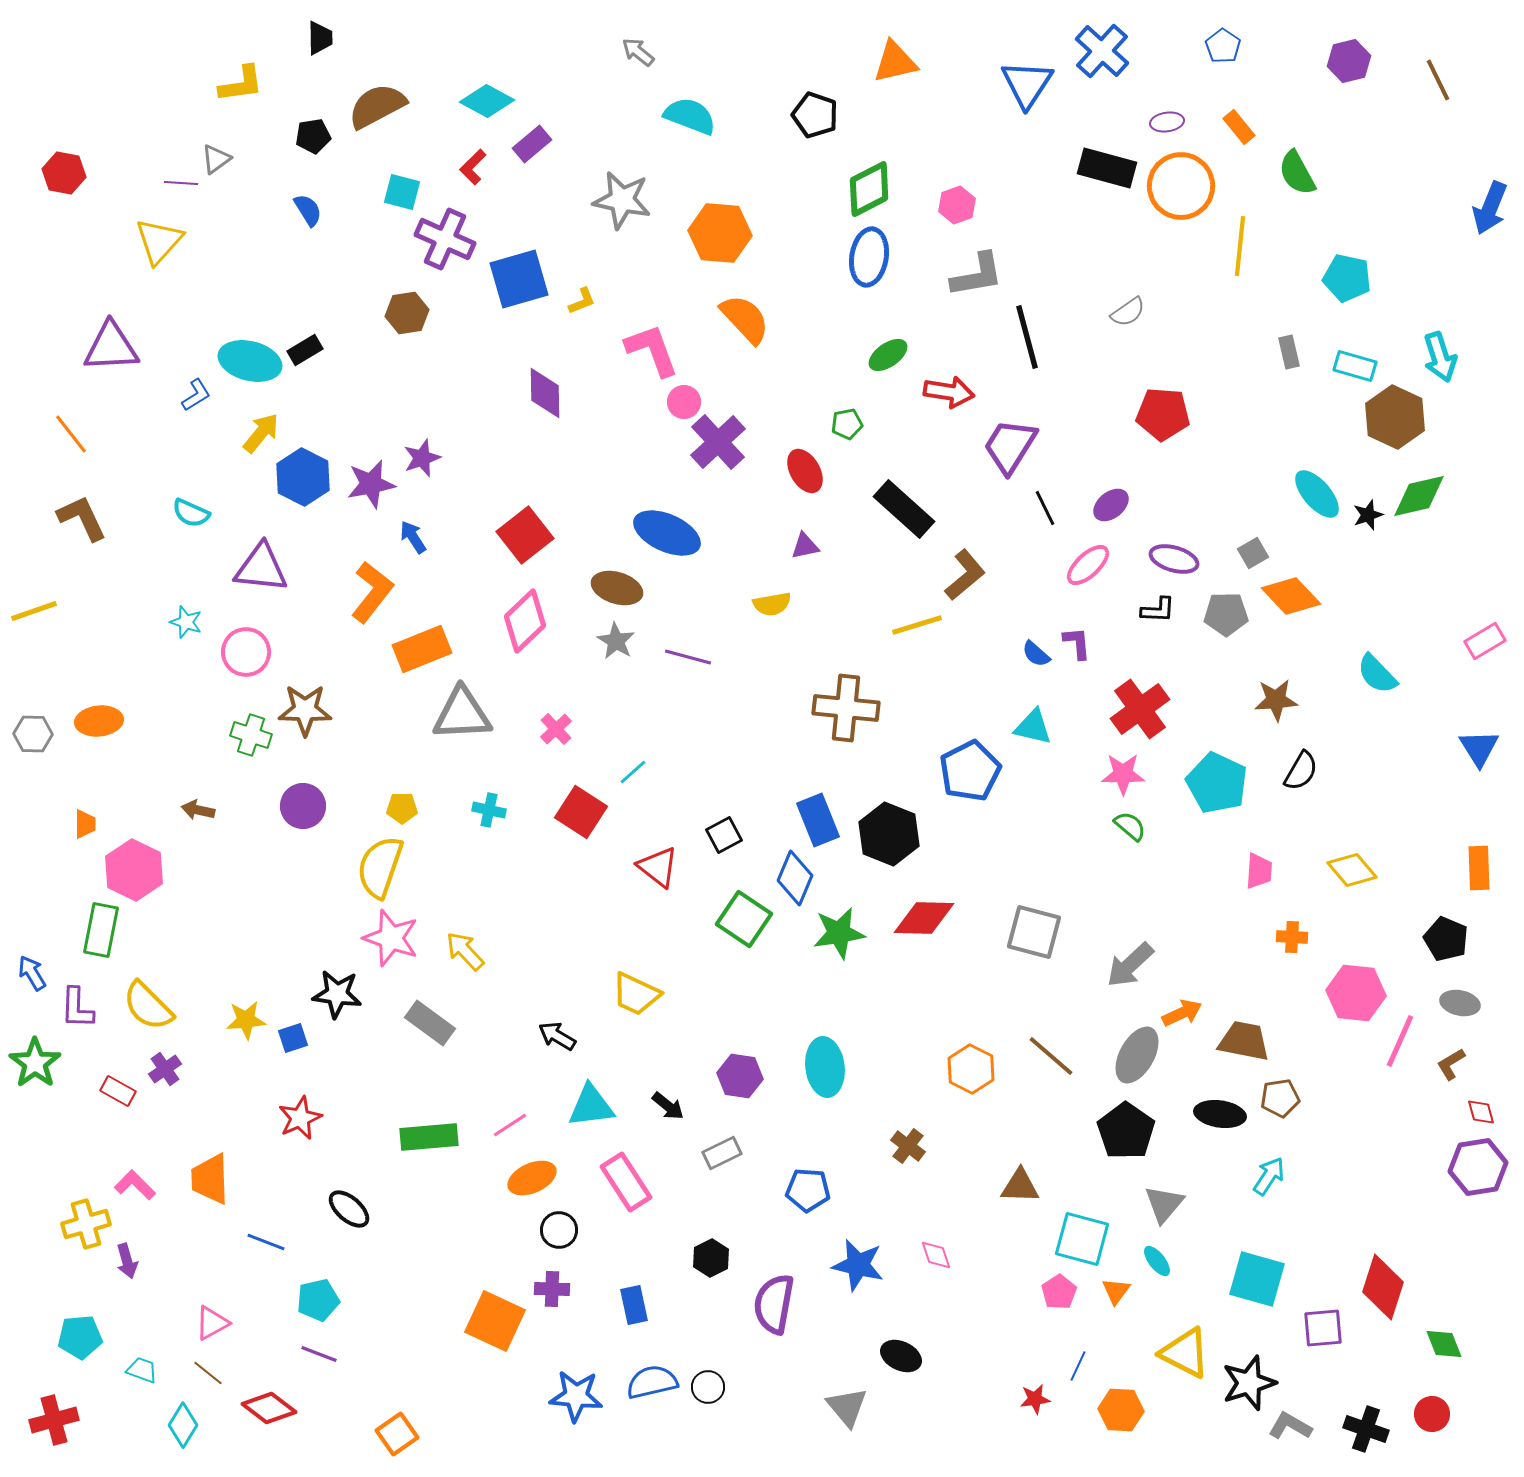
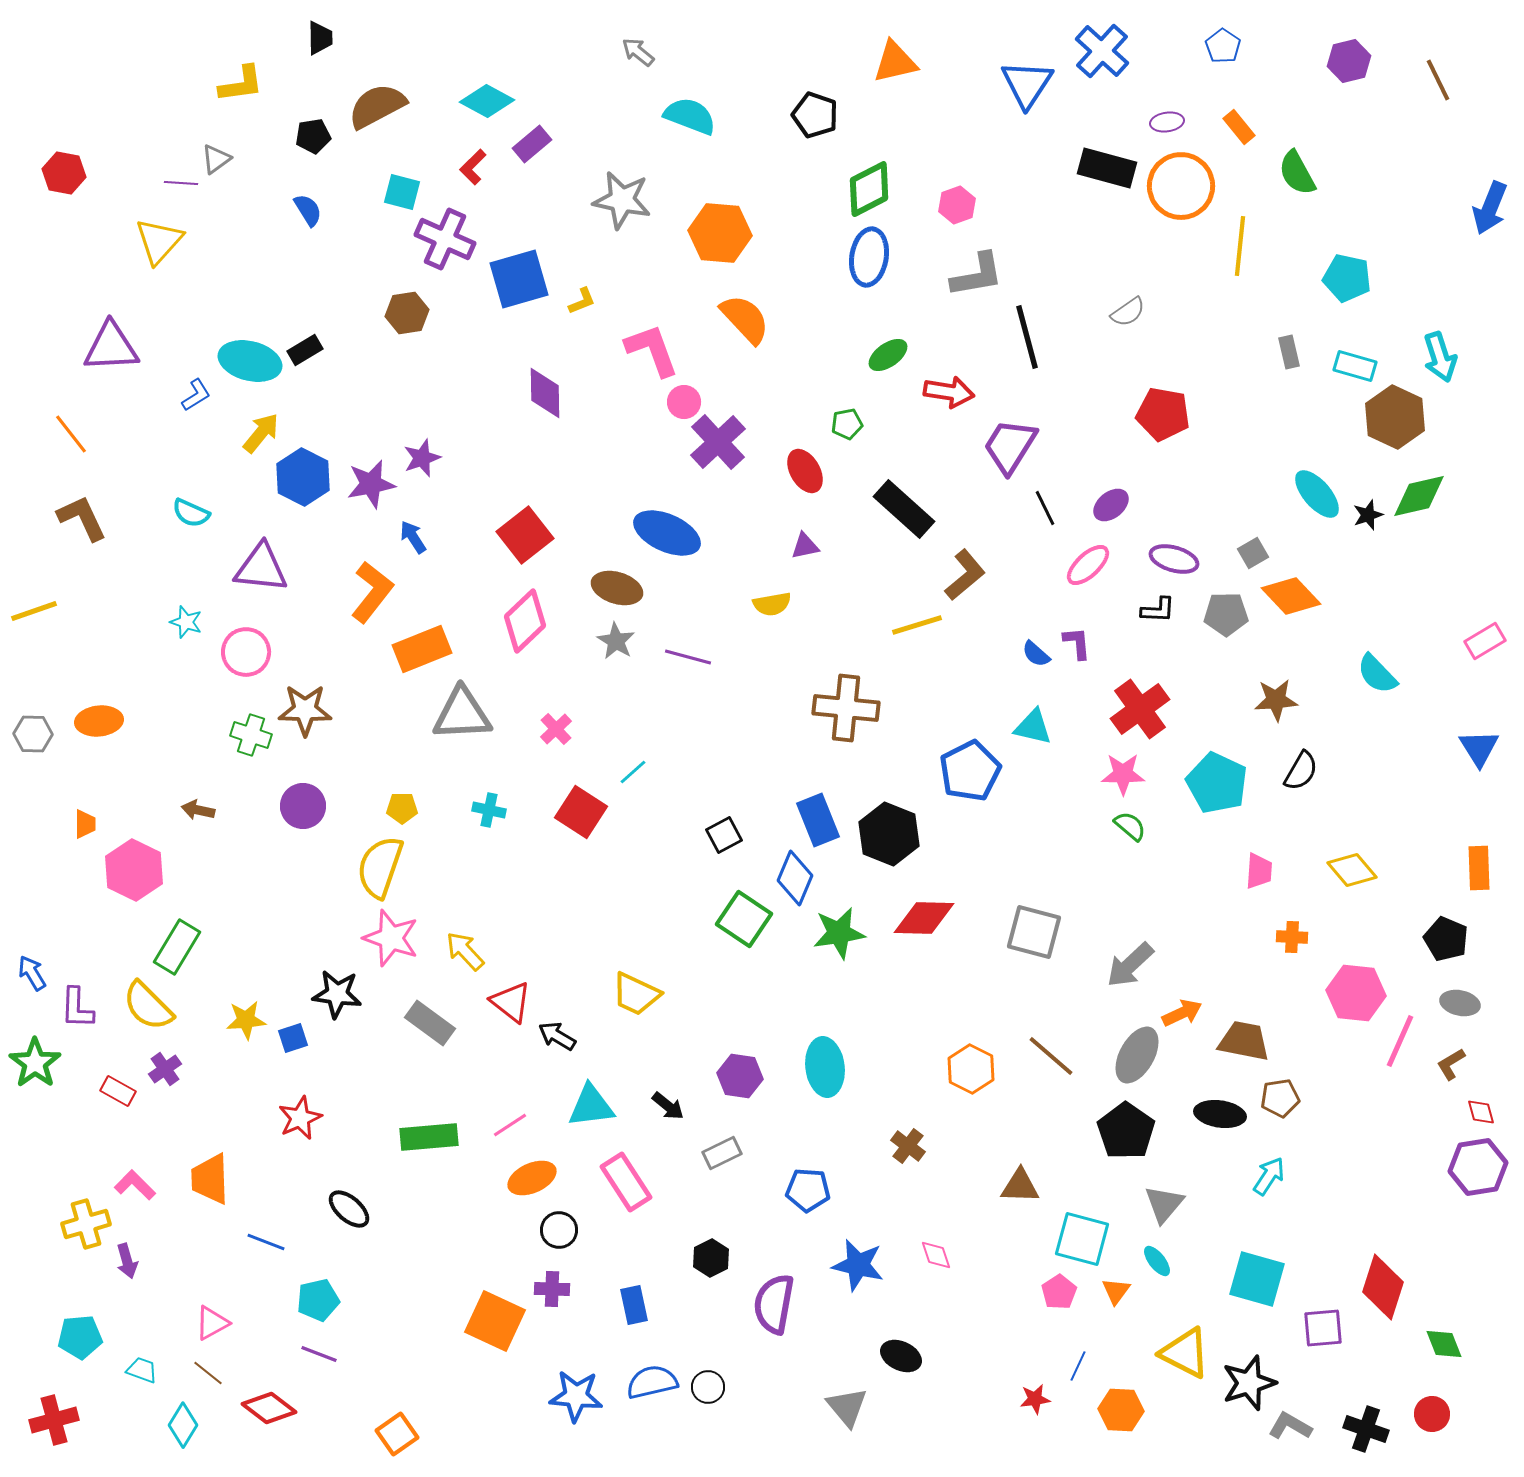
red pentagon at (1163, 414): rotated 6 degrees clockwise
red triangle at (658, 867): moved 147 px left, 135 px down
green rectangle at (101, 930): moved 76 px right, 17 px down; rotated 20 degrees clockwise
